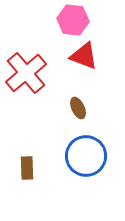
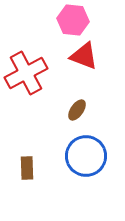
red cross: rotated 12 degrees clockwise
brown ellipse: moved 1 px left, 2 px down; rotated 60 degrees clockwise
